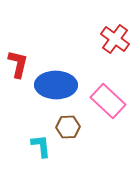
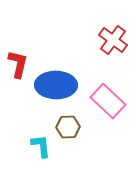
red cross: moved 2 px left, 1 px down
